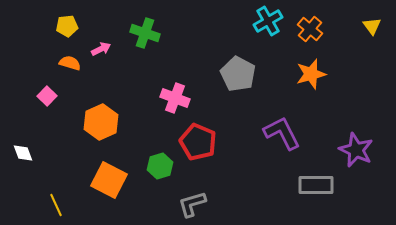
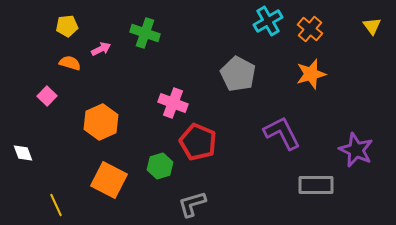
pink cross: moved 2 px left, 5 px down
